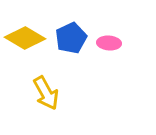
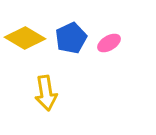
pink ellipse: rotated 35 degrees counterclockwise
yellow arrow: rotated 20 degrees clockwise
